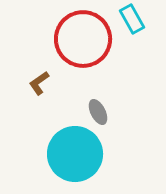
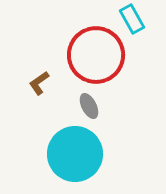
red circle: moved 13 px right, 16 px down
gray ellipse: moved 9 px left, 6 px up
